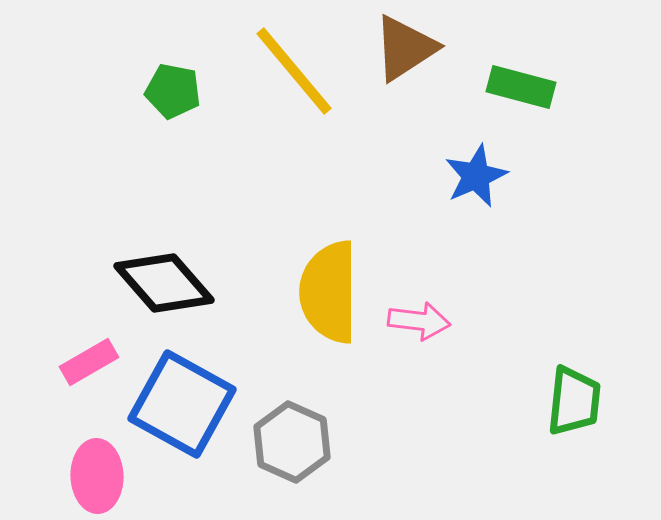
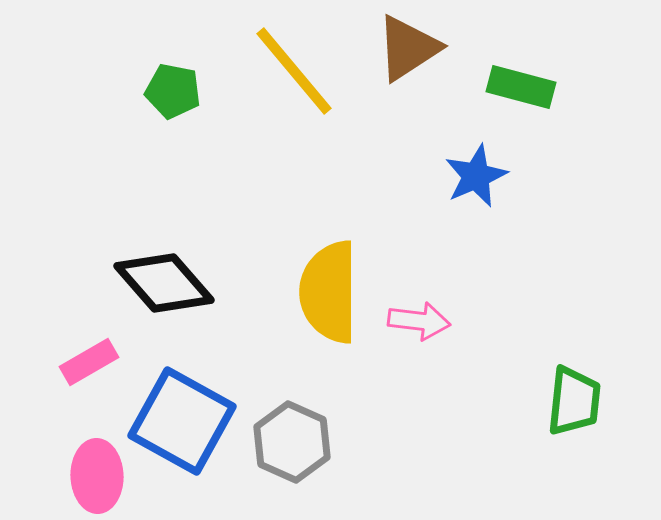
brown triangle: moved 3 px right
blue square: moved 17 px down
